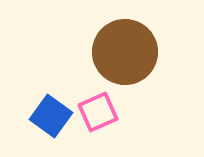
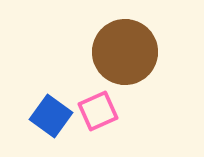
pink square: moved 1 px up
